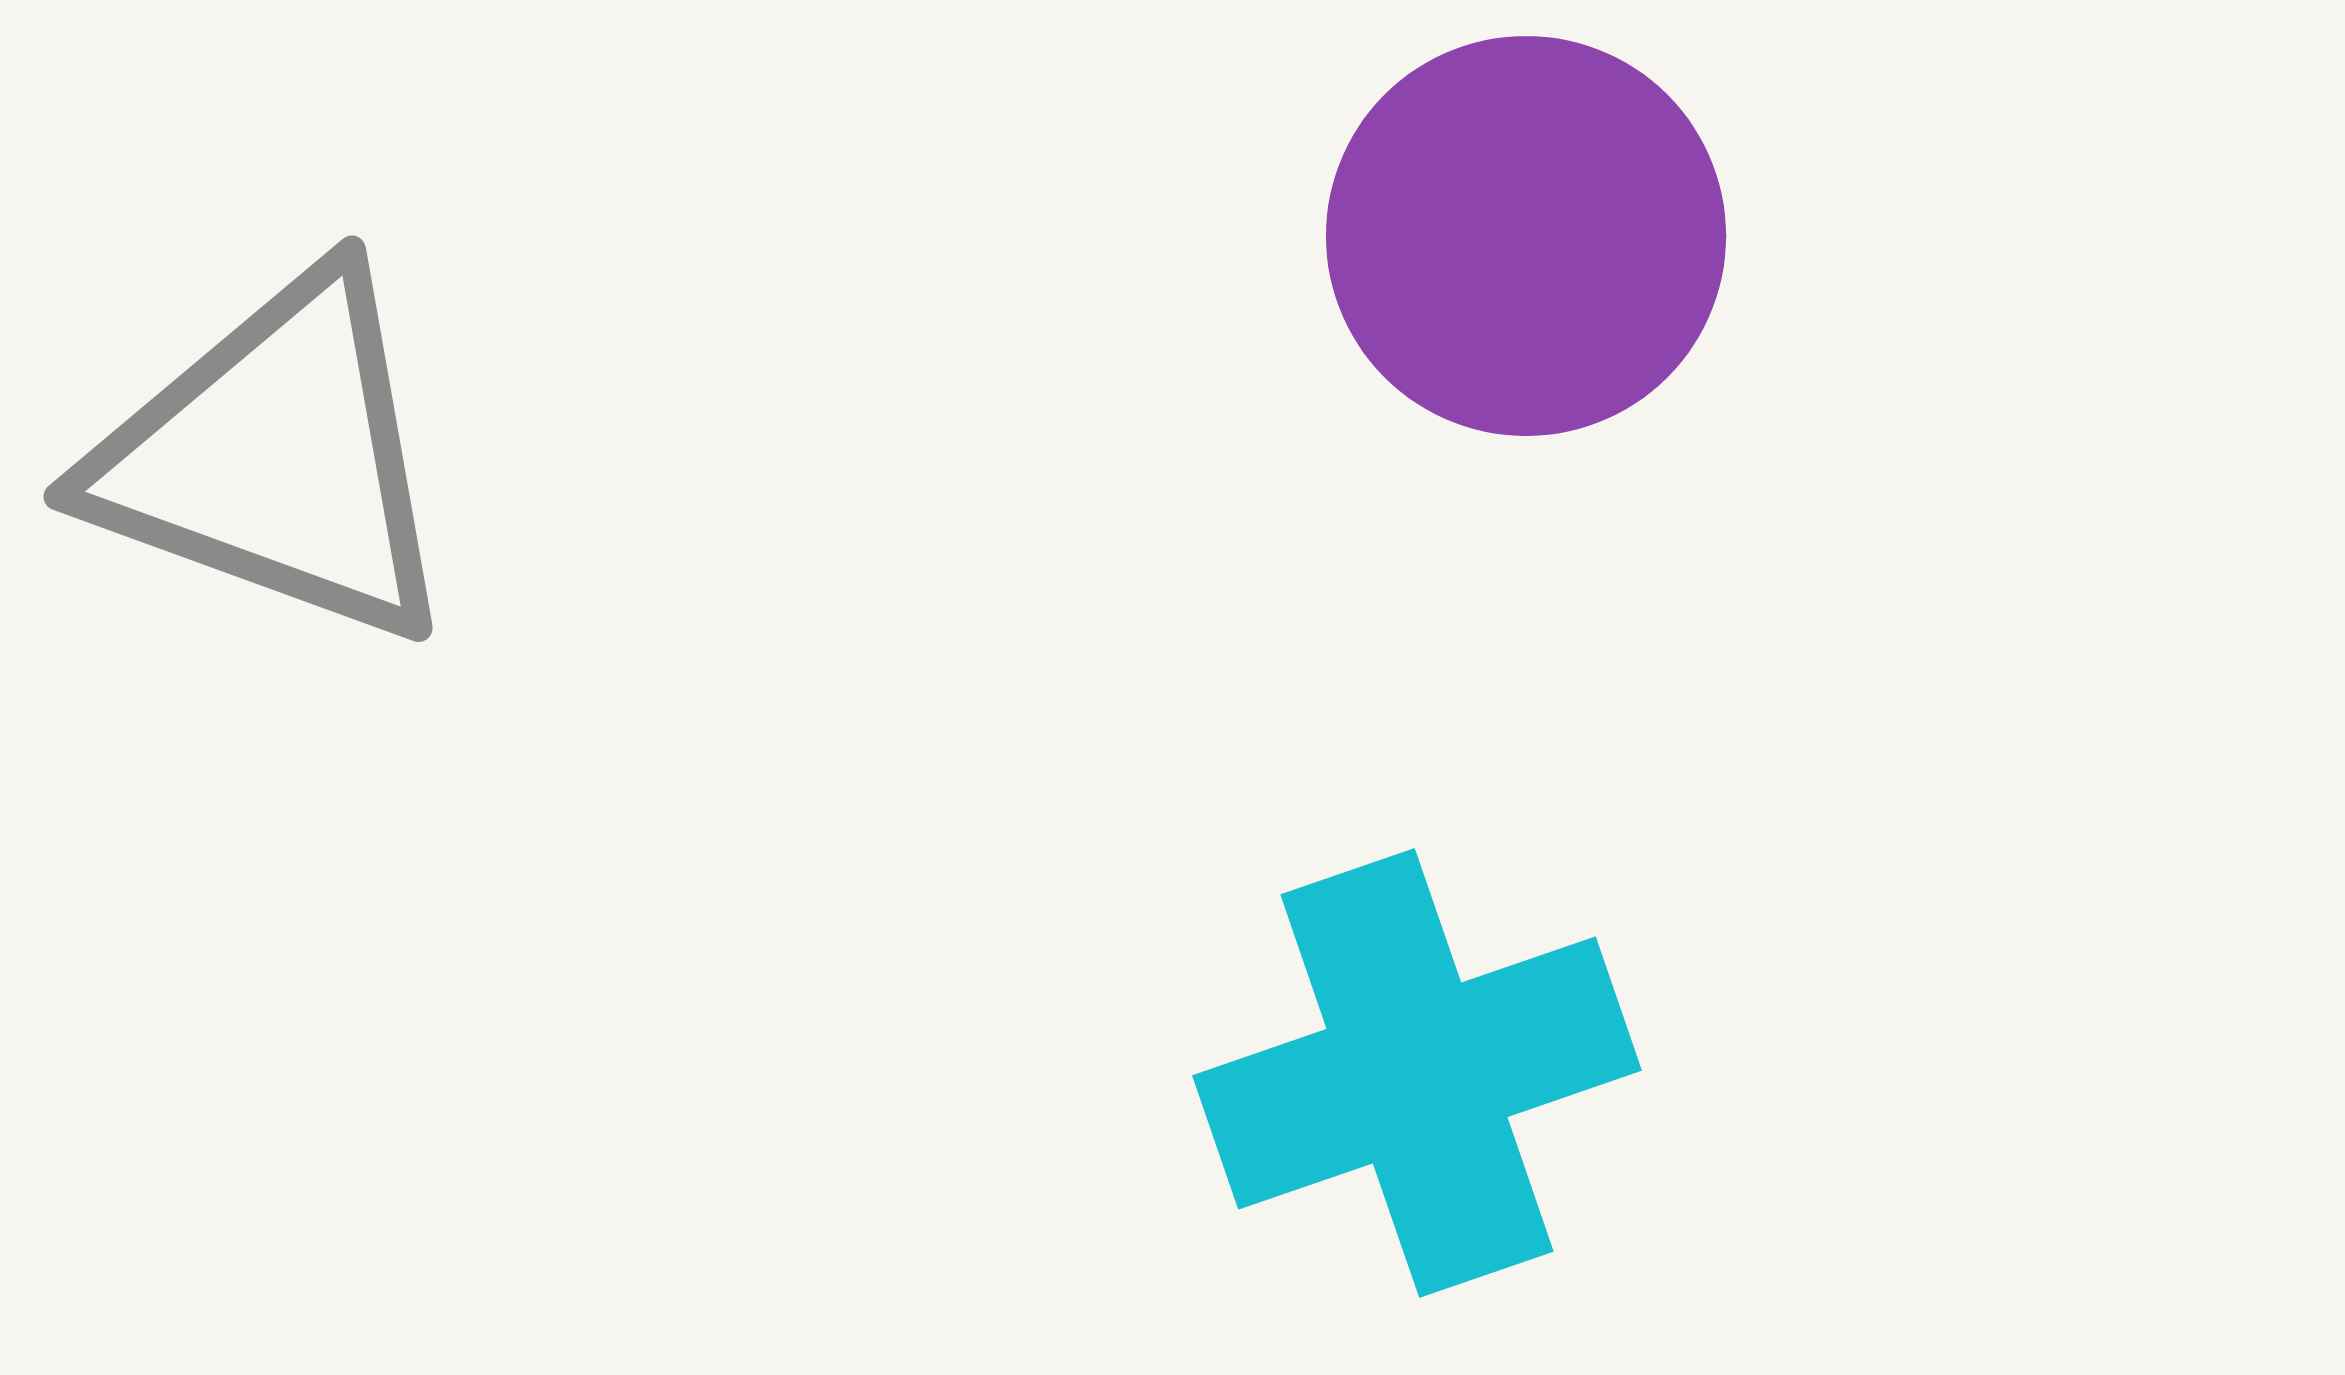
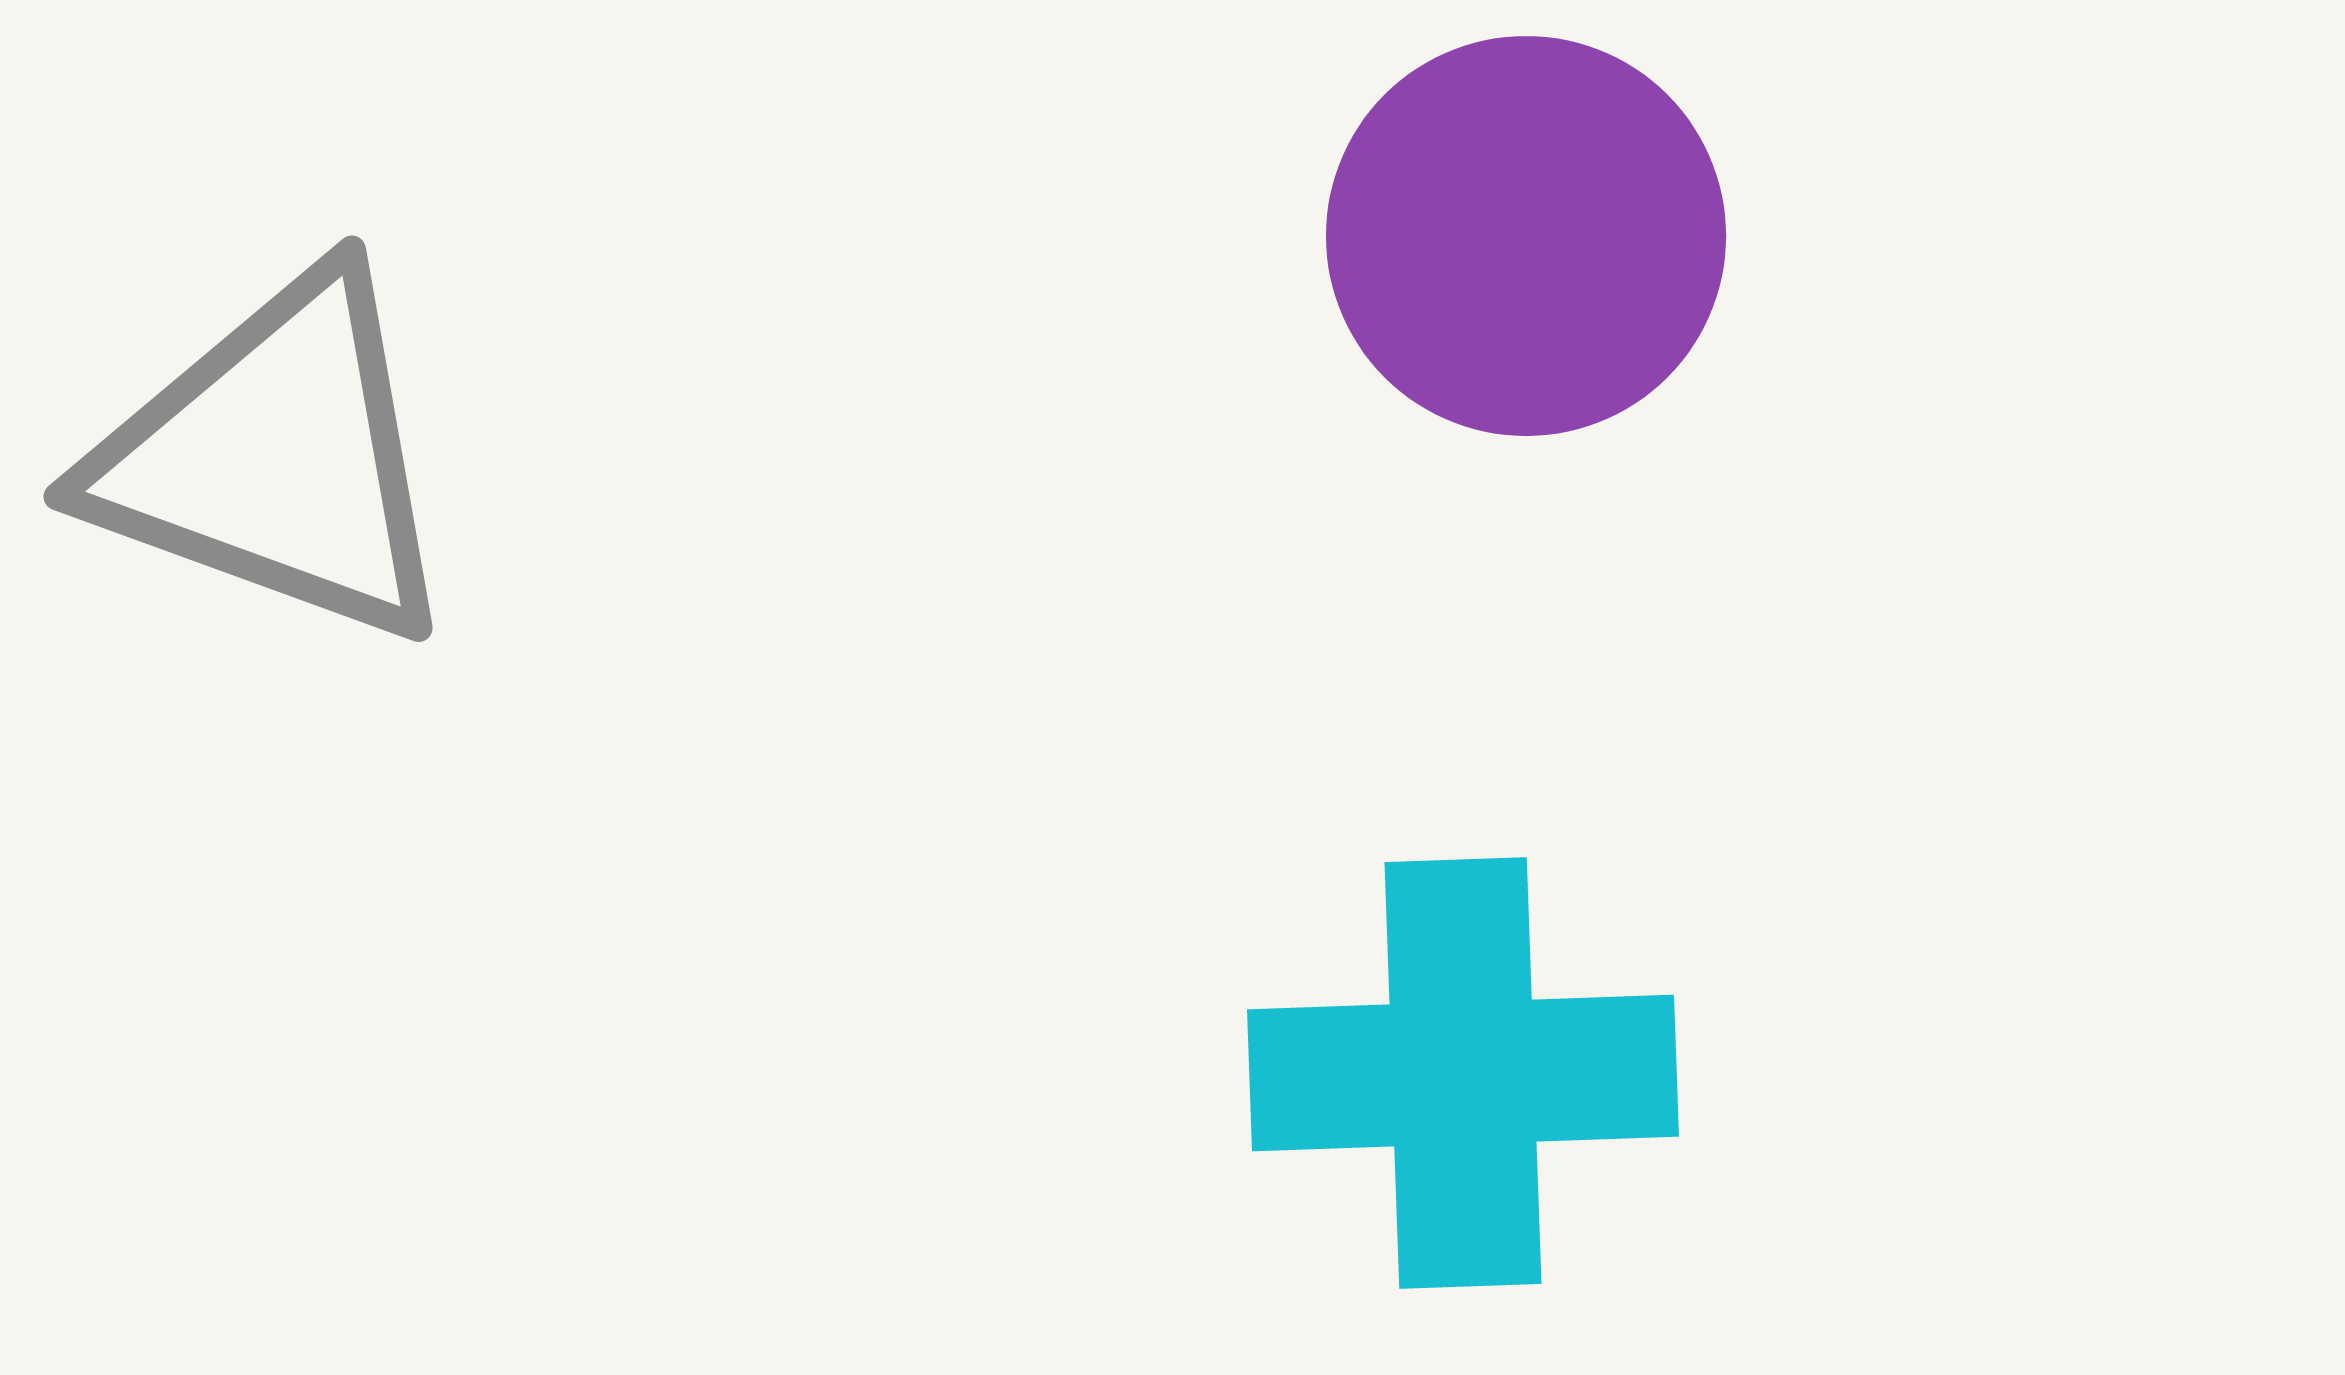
cyan cross: moved 46 px right; rotated 17 degrees clockwise
